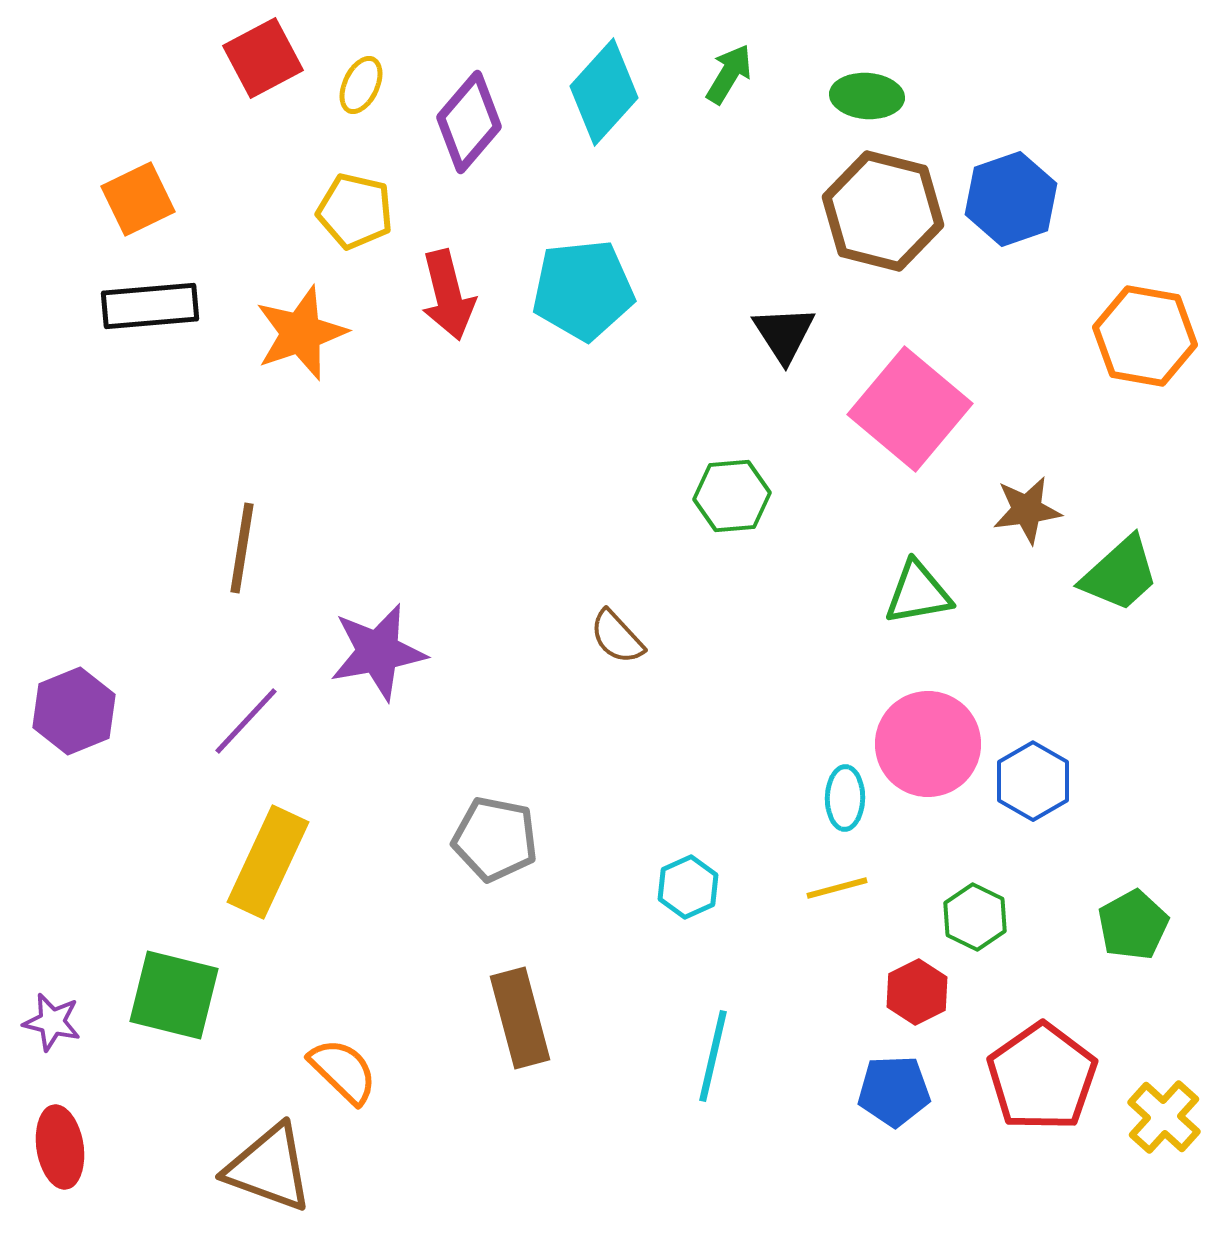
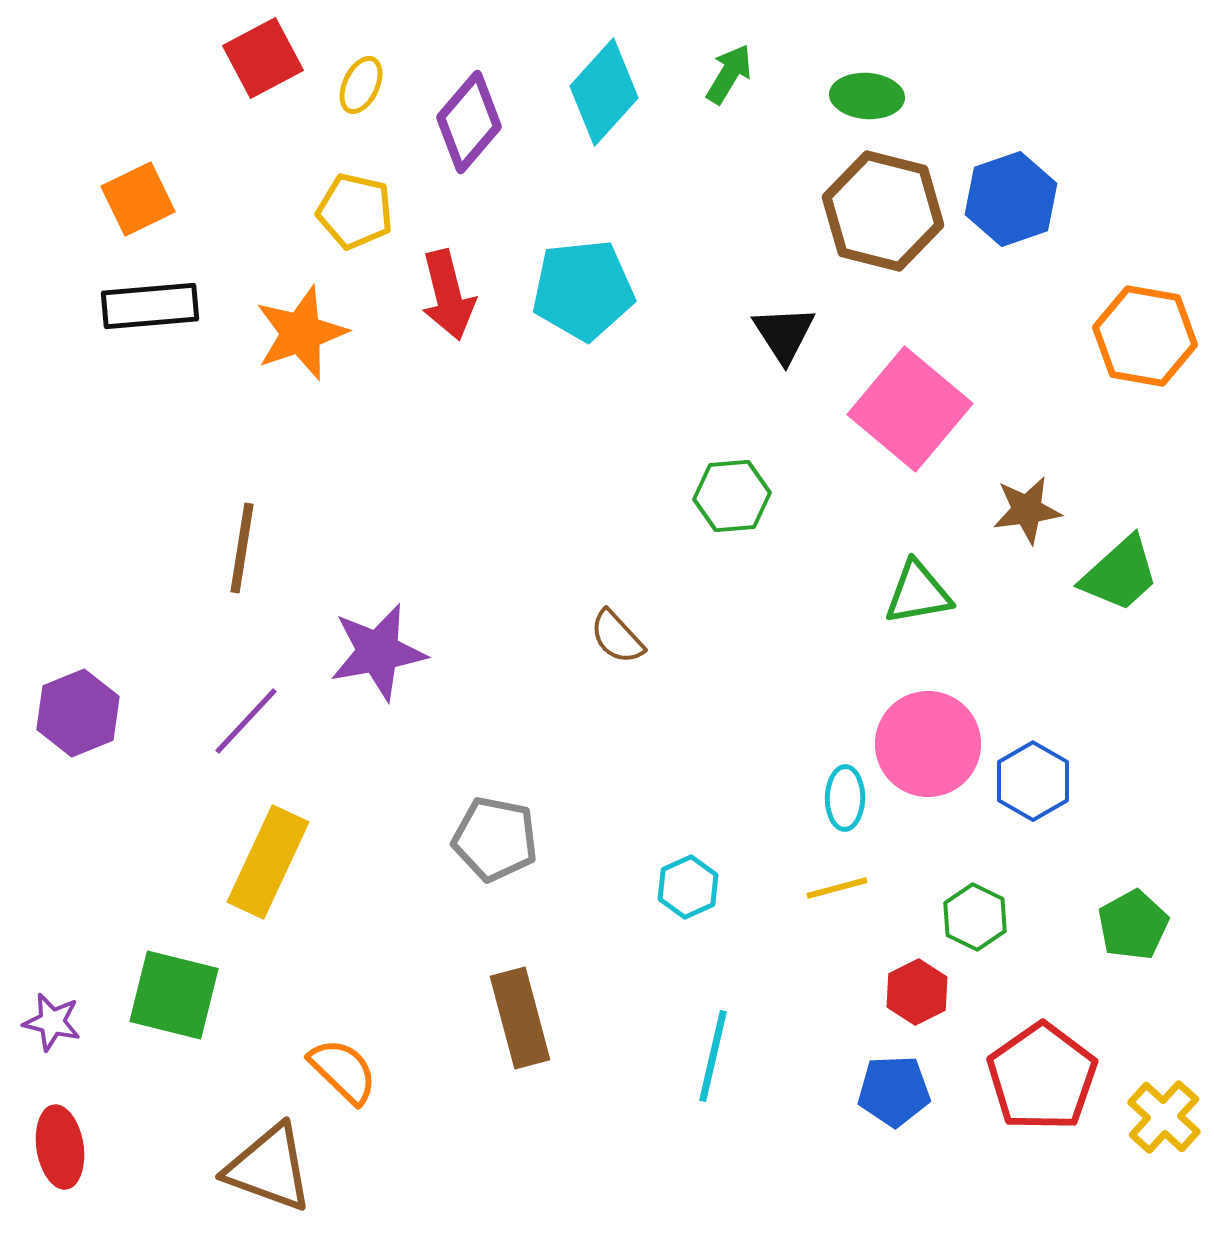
purple hexagon at (74, 711): moved 4 px right, 2 px down
